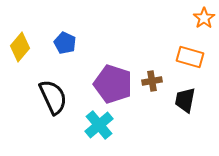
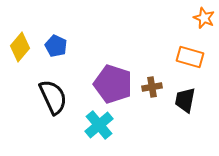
orange star: rotated 15 degrees counterclockwise
blue pentagon: moved 9 px left, 3 px down
brown cross: moved 6 px down
